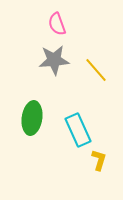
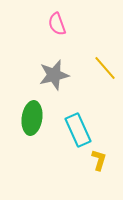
gray star: moved 15 px down; rotated 8 degrees counterclockwise
yellow line: moved 9 px right, 2 px up
